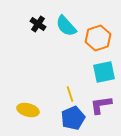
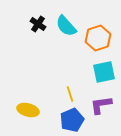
blue pentagon: moved 1 px left, 2 px down
